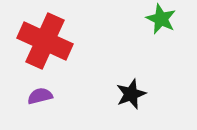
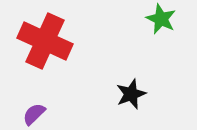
purple semicircle: moved 6 px left, 18 px down; rotated 30 degrees counterclockwise
